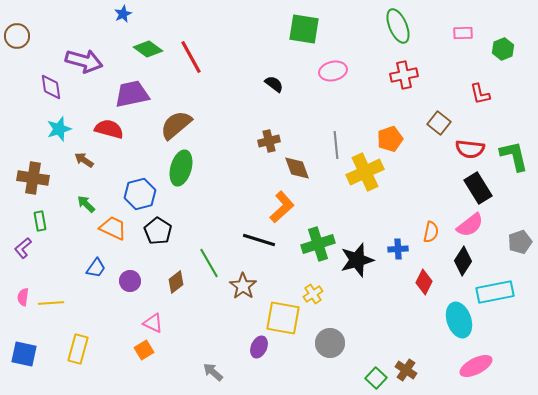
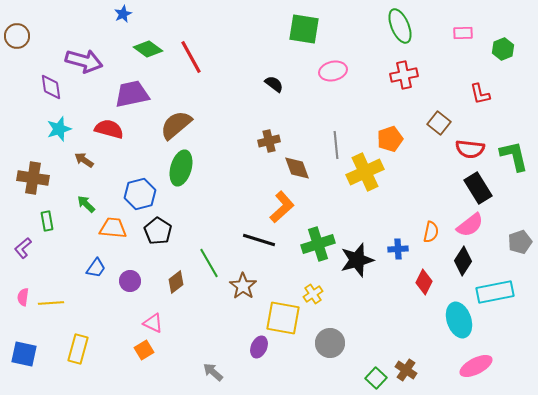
green ellipse at (398, 26): moved 2 px right
green rectangle at (40, 221): moved 7 px right
orange trapezoid at (113, 228): rotated 20 degrees counterclockwise
